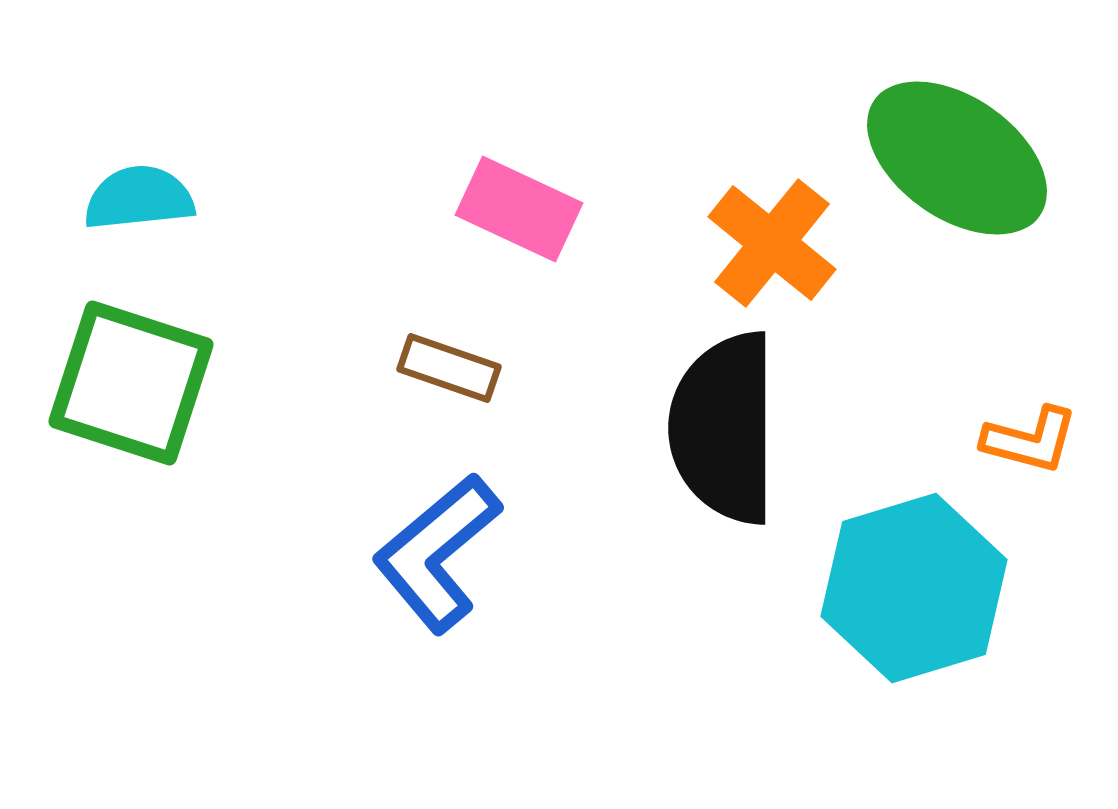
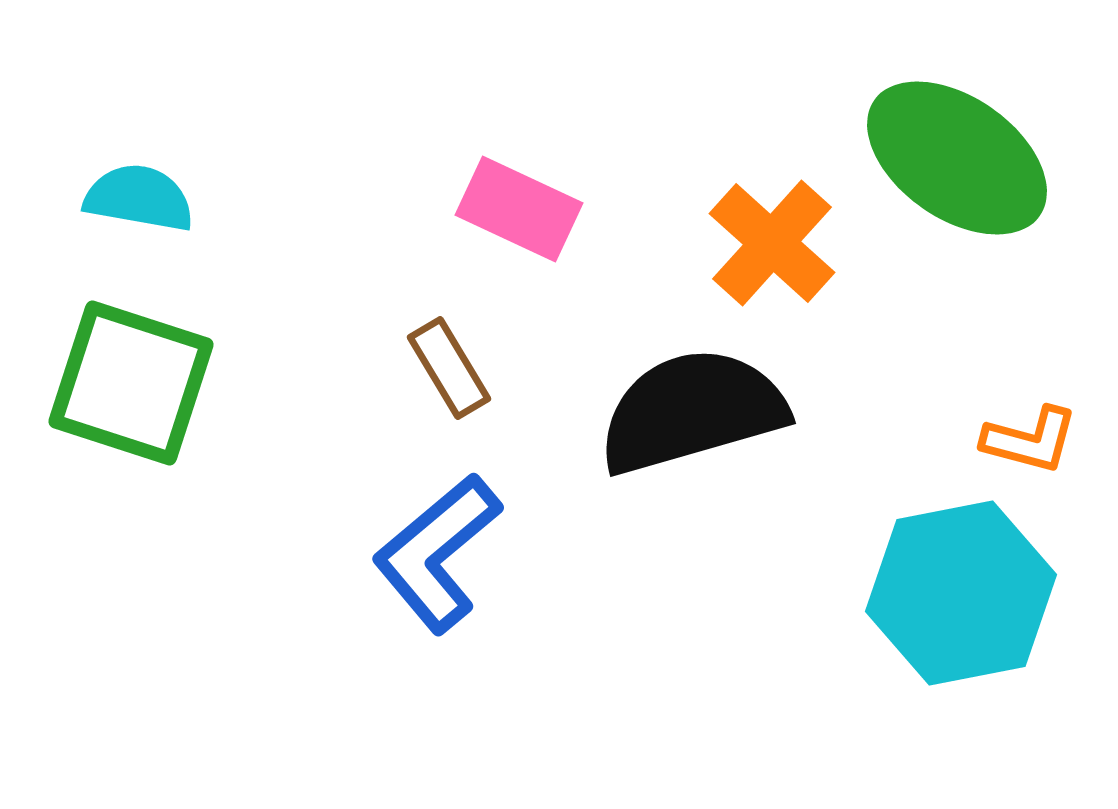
cyan semicircle: rotated 16 degrees clockwise
orange cross: rotated 3 degrees clockwise
brown rectangle: rotated 40 degrees clockwise
black semicircle: moved 32 px left, 17 px up; rotated 74 degrees clockwise
cyan hexagon: moved 47 px right, 5 px down; rotated 6 degrees clockwise
